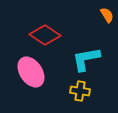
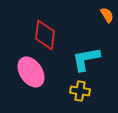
red diamond: rotated 64 degrees clockwise
